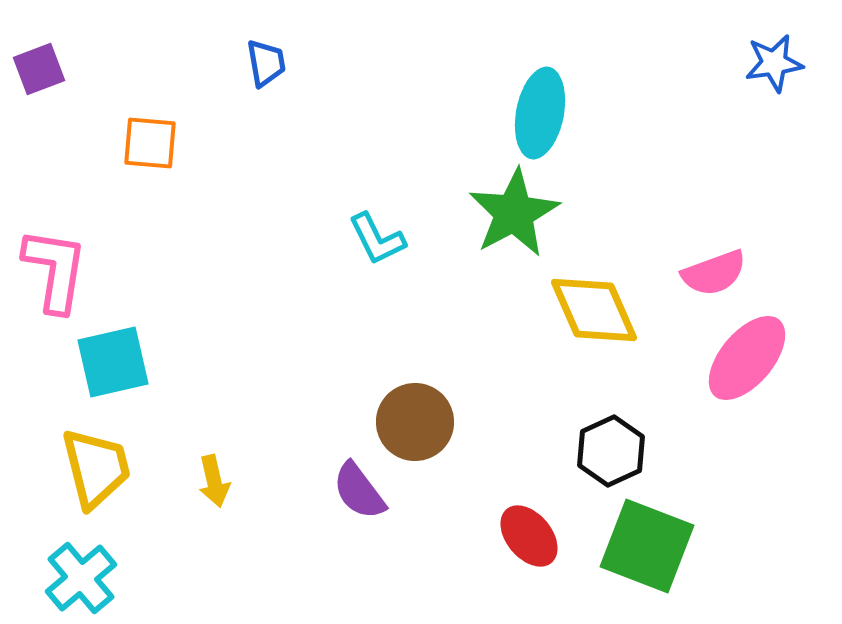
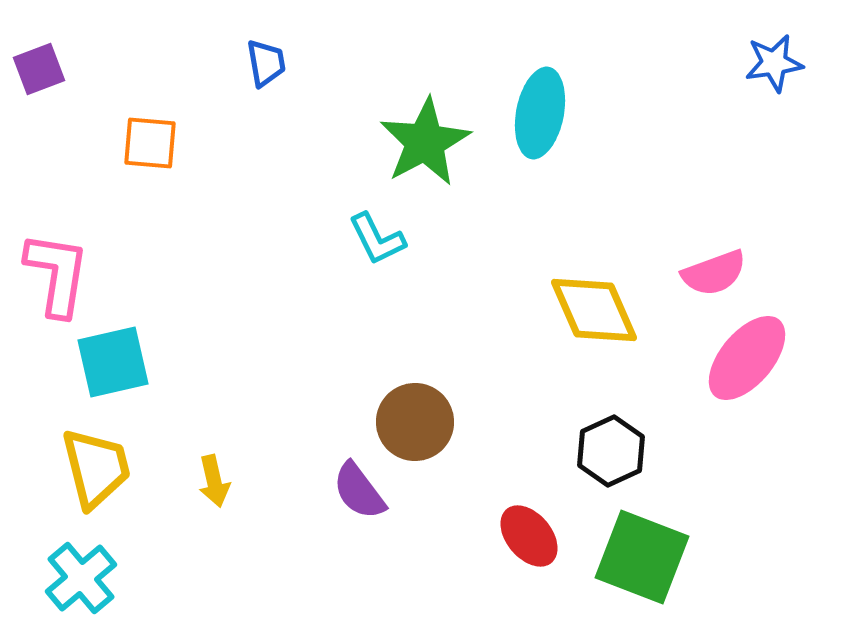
green star: moved 89 px left, 71 px up
pink L-shape: moved 2 px right, 4 px down
green square: moved 5 px left, 11 px down
